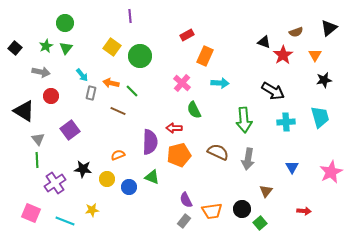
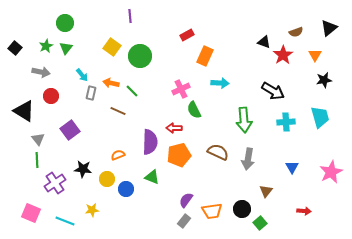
pink cross at (182, 83): moved 1 px left, 6 px down; rotated 24 degrees clockwise
blue circle at (129, 187): moved 3 px left, 2 px down
purple semicircle at (186, 200): rotated 63 degrees clockwise
